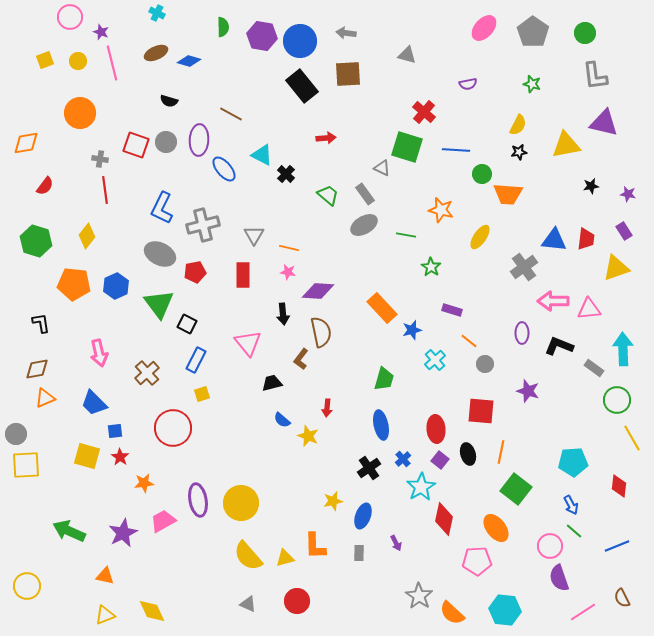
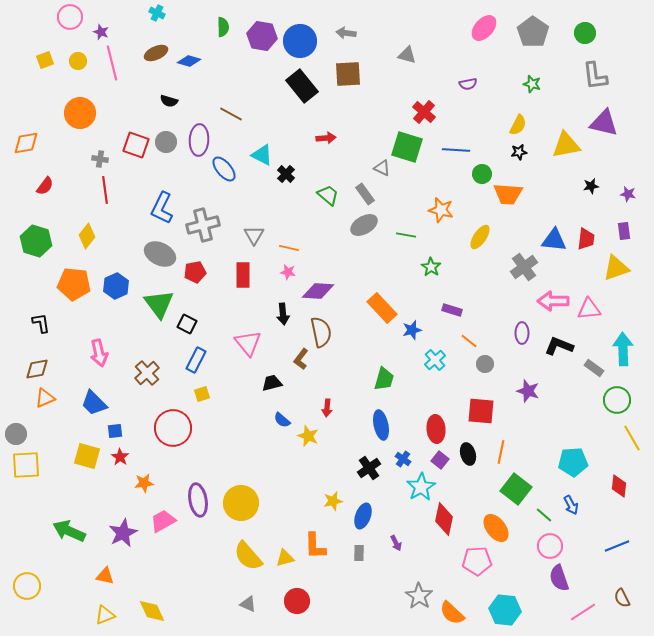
purple rectangle at (624, 231): rotated 24 degrees clockwise
blue cross at (403, 459): rotated 14 degrees counterclockwise
green line at (574, 531): moved 30 px left, 16 px up
